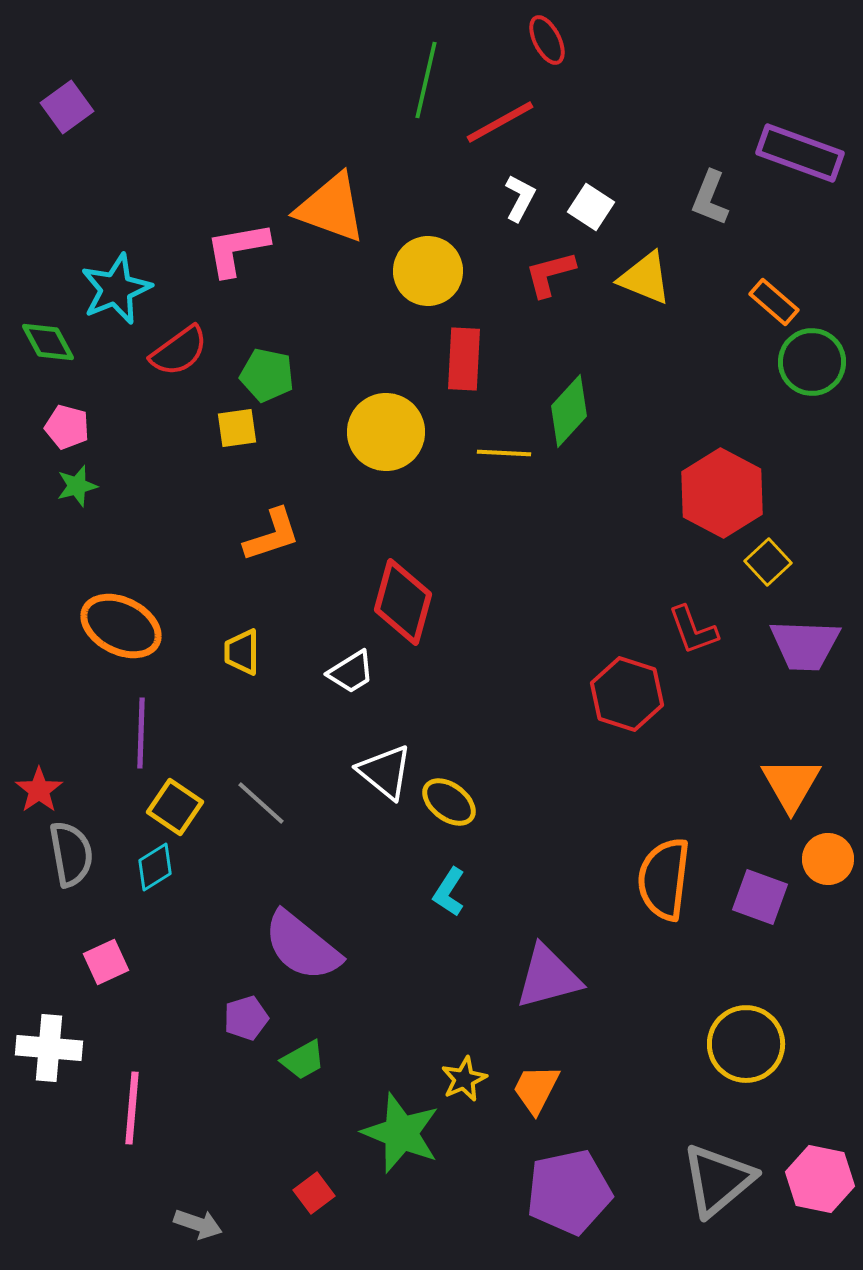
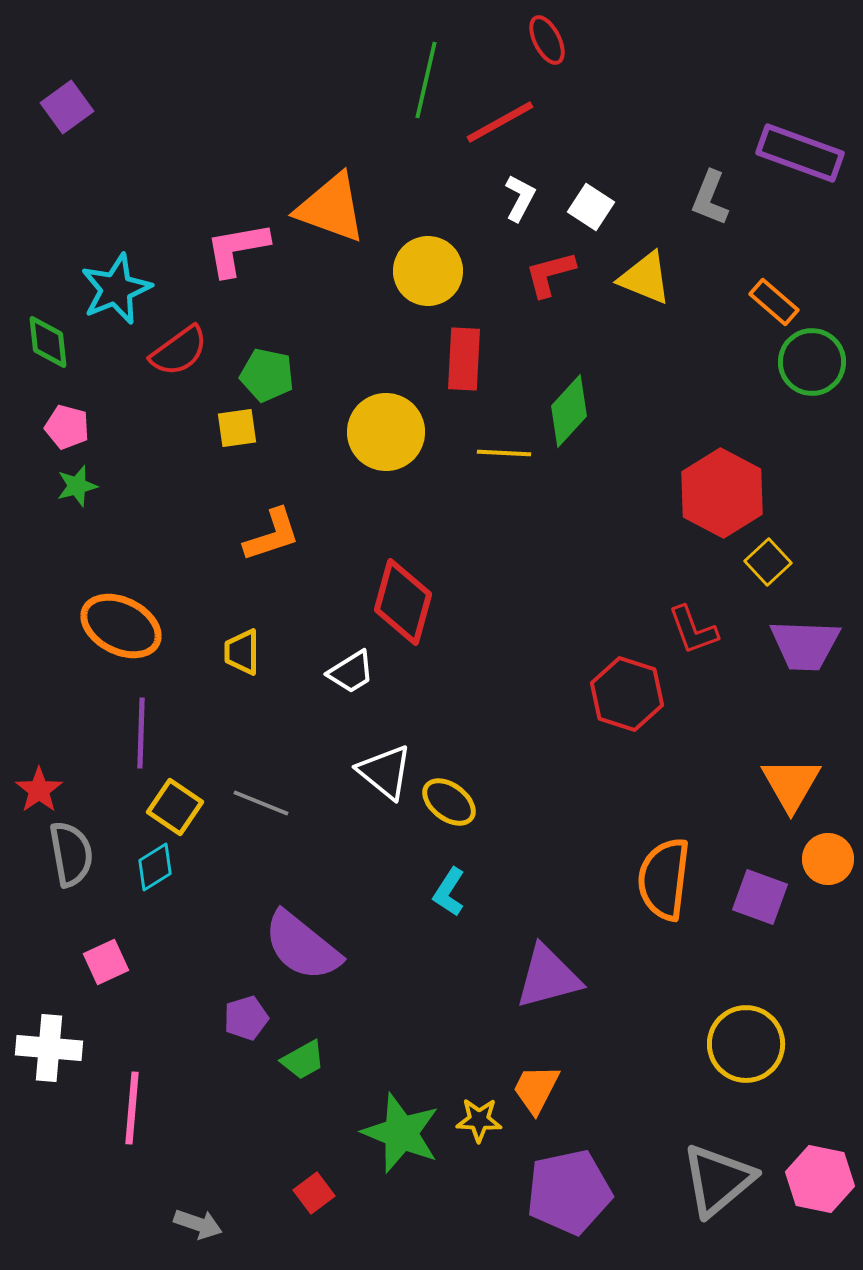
green diamond at (48, 342): rotated 22 degrees clockwise
gray line at (261, 803): rotated 20 degrees counterclockwise
yellow star at (464, 1079): moved 15 px right, 41 px down; rotated 27 degrees clockwise
